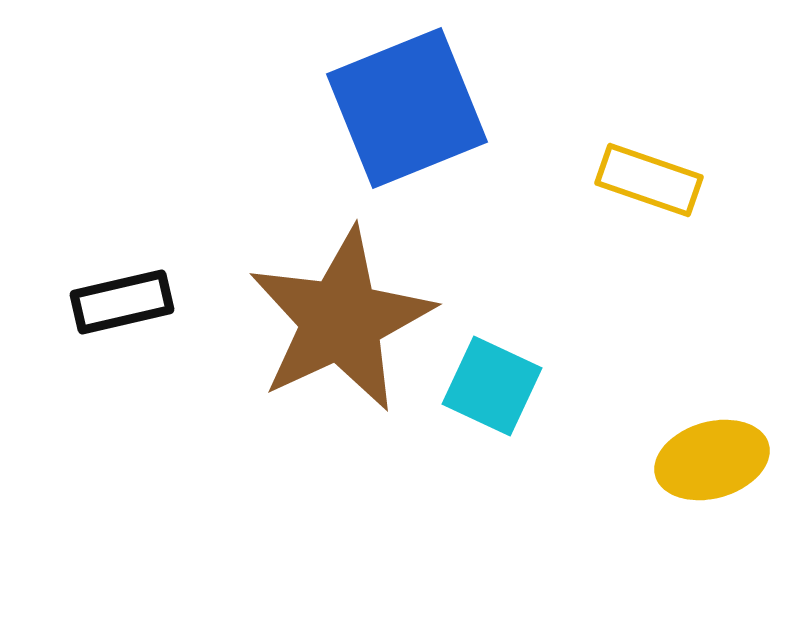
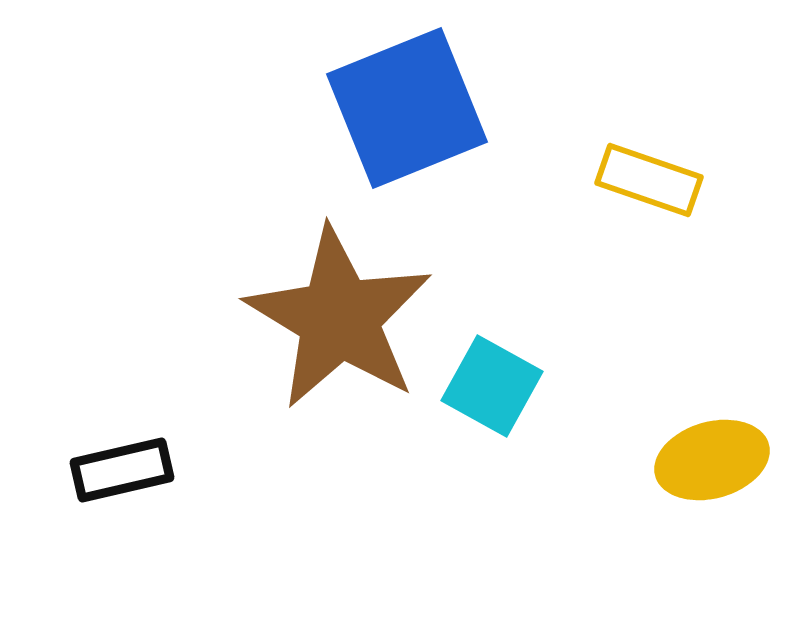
black rectangle: moved 168 px down
brown star: moved 2 px left, 2 px up; rotated 16 degrees counterclockwise
cyan square: rotated 4 degrees clockwise
